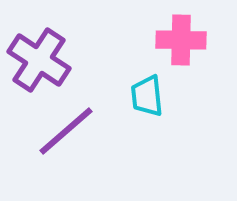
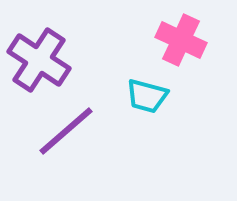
pink cross: rotated 24 degrees clockwise
cyan trapezoid: rotated 69 degrees counterclockwise
